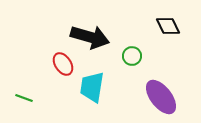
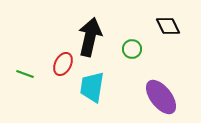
black arrow: rotated 93 degrees counterclockwise
green circle: moved 7 px up
red ellipse: rotated 60 degrees clockwise
green line: moved 1 px right, 24 px up
